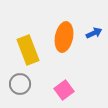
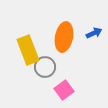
gray circle: moved 25 px right, 17 px up
